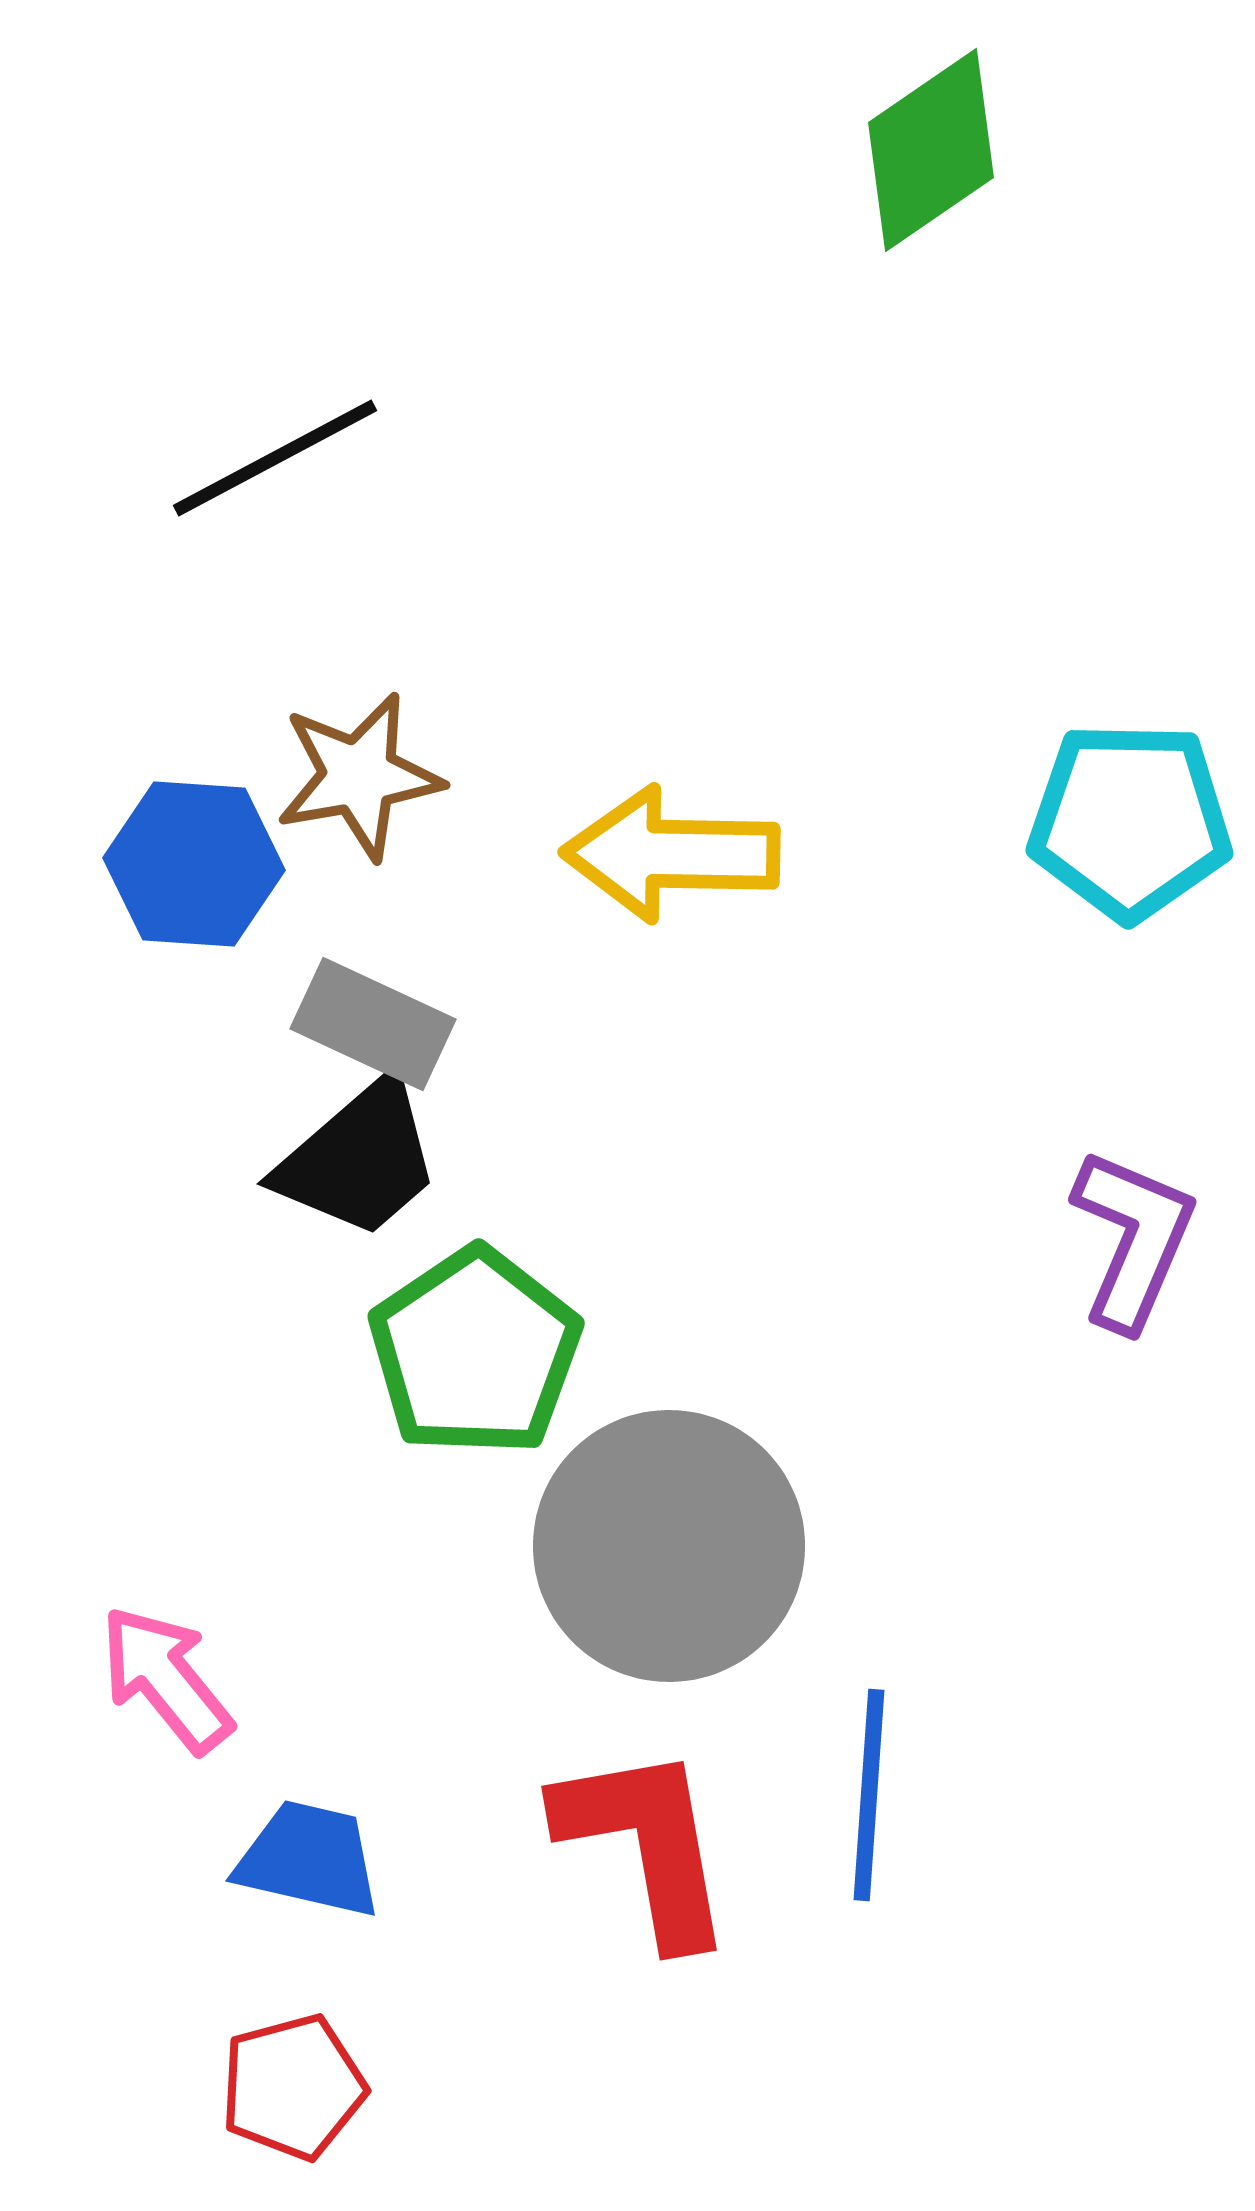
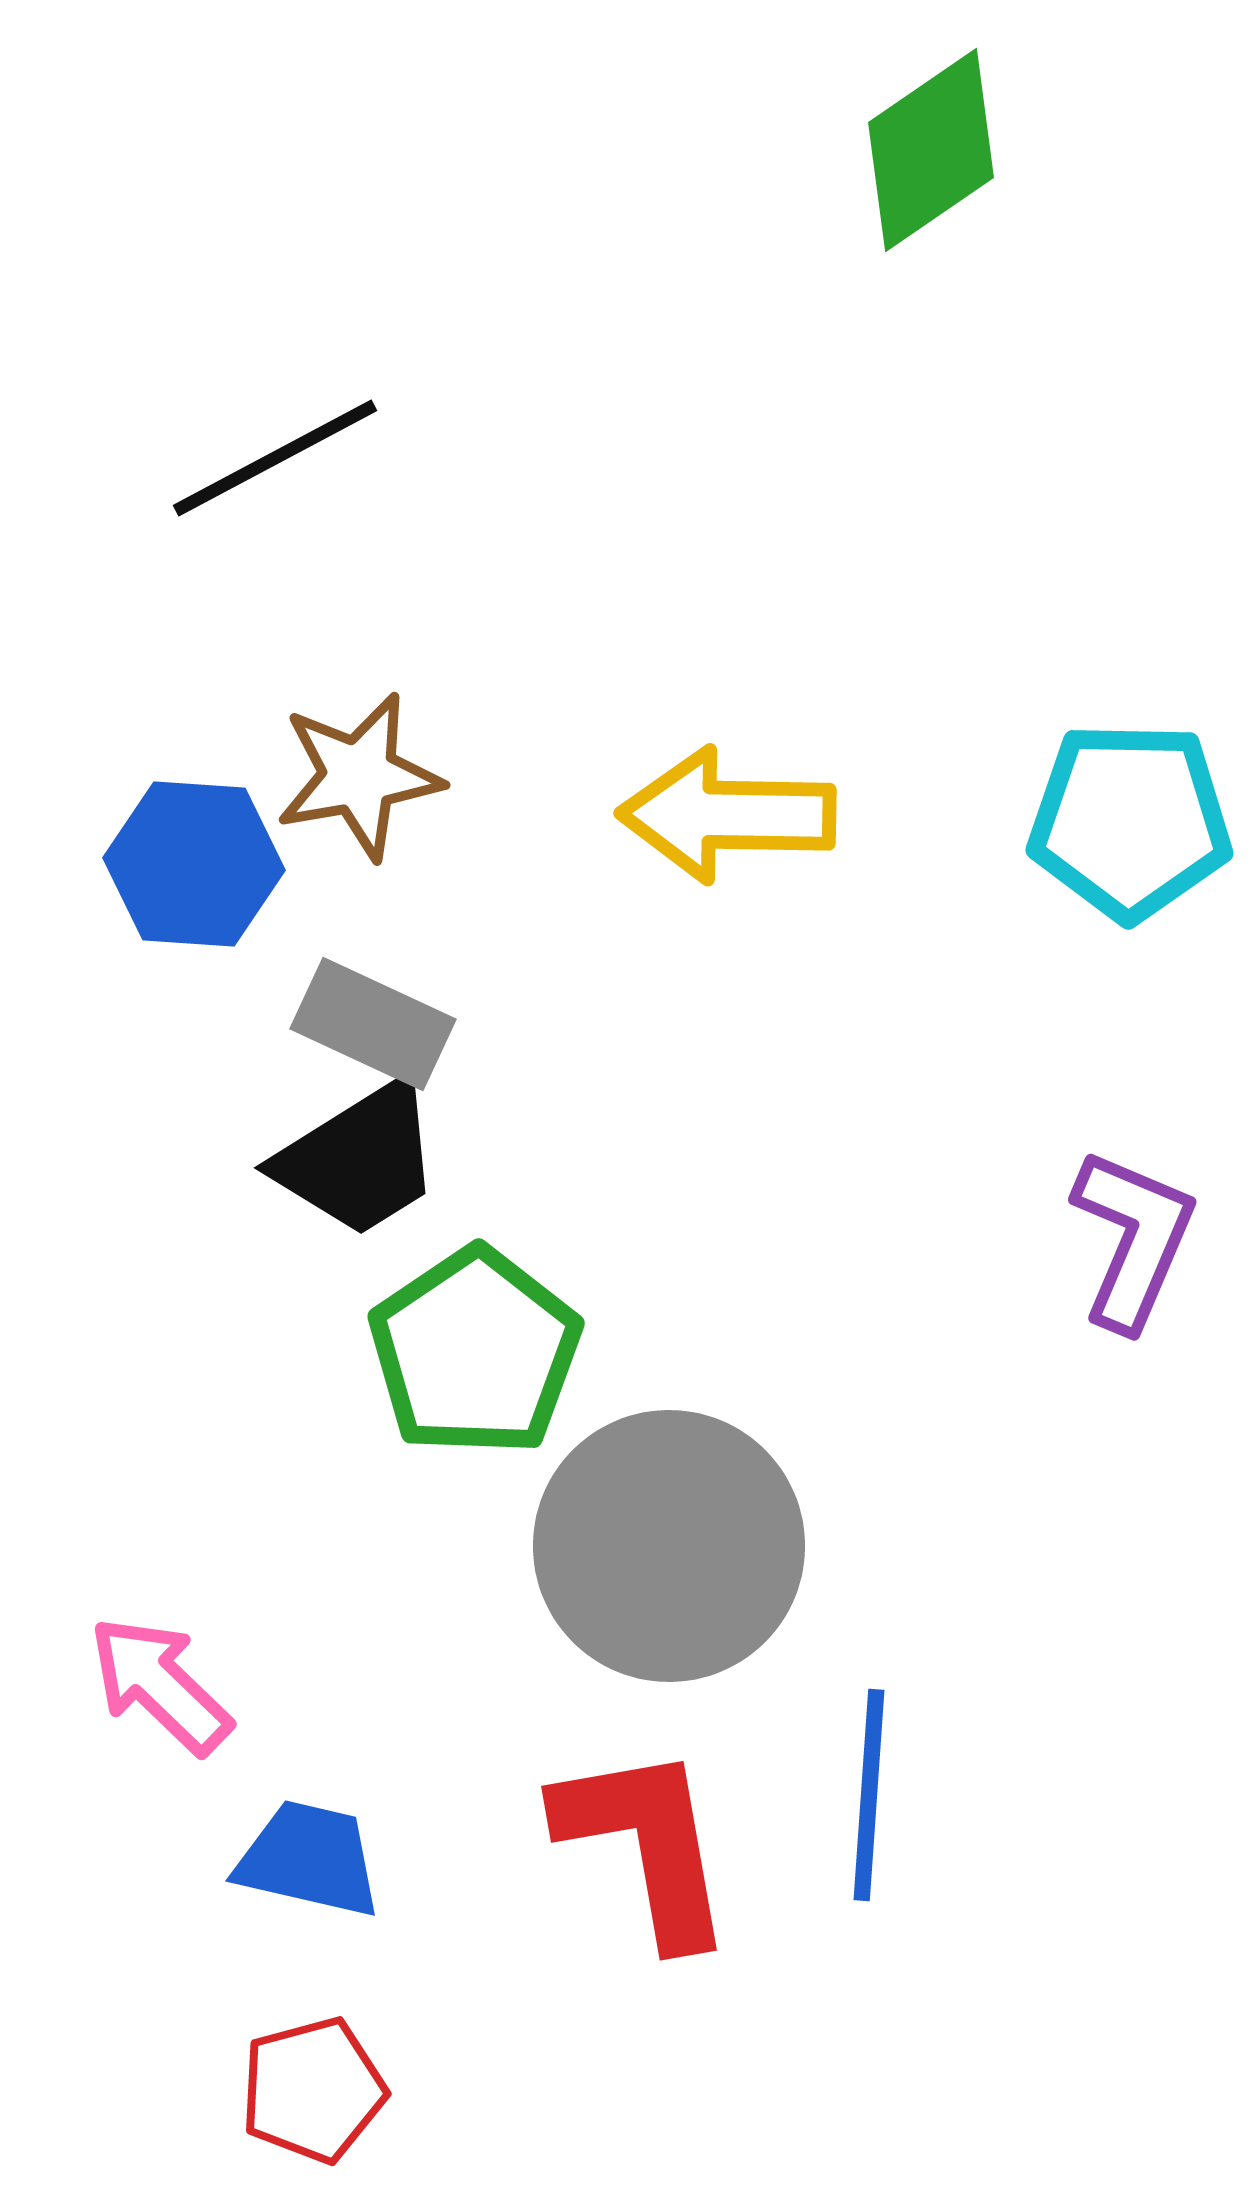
yellow arrow: moved 56 px right, 39 px up
black trapezoid: rotated 9 degrees clockwise
pink arrow: moved 6 px left, 6 px down; rotated 7 degrees counterclockwise
red pentagon: moved 20 px right, 3 px down
